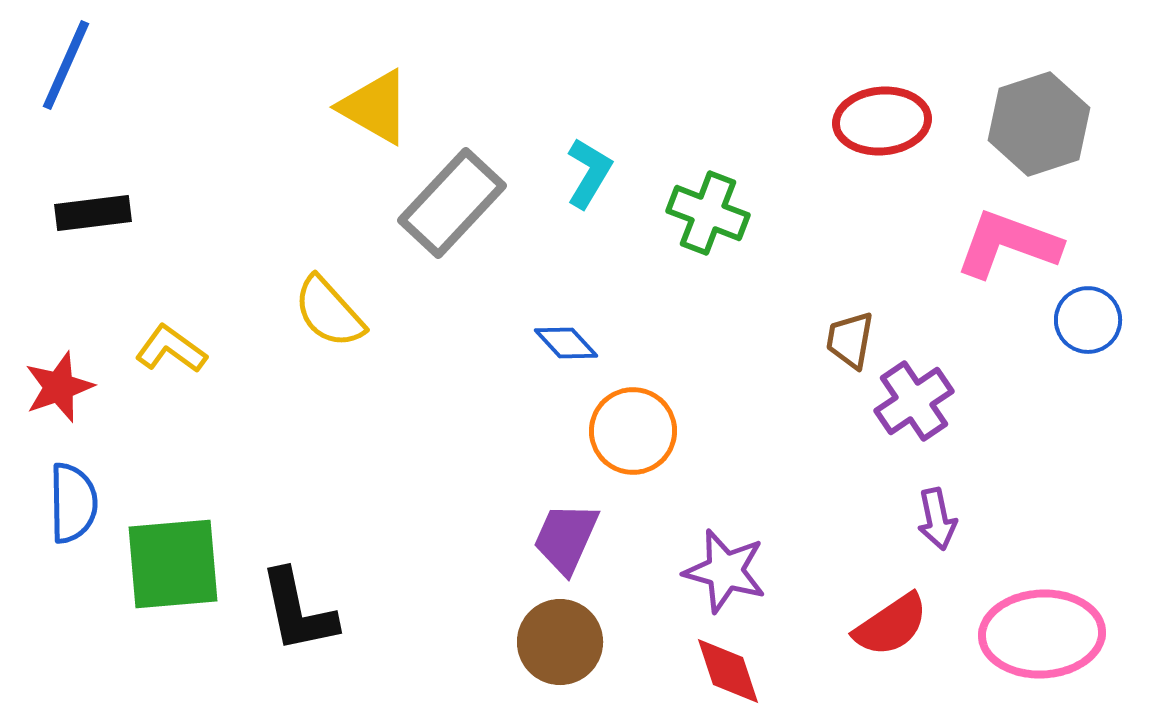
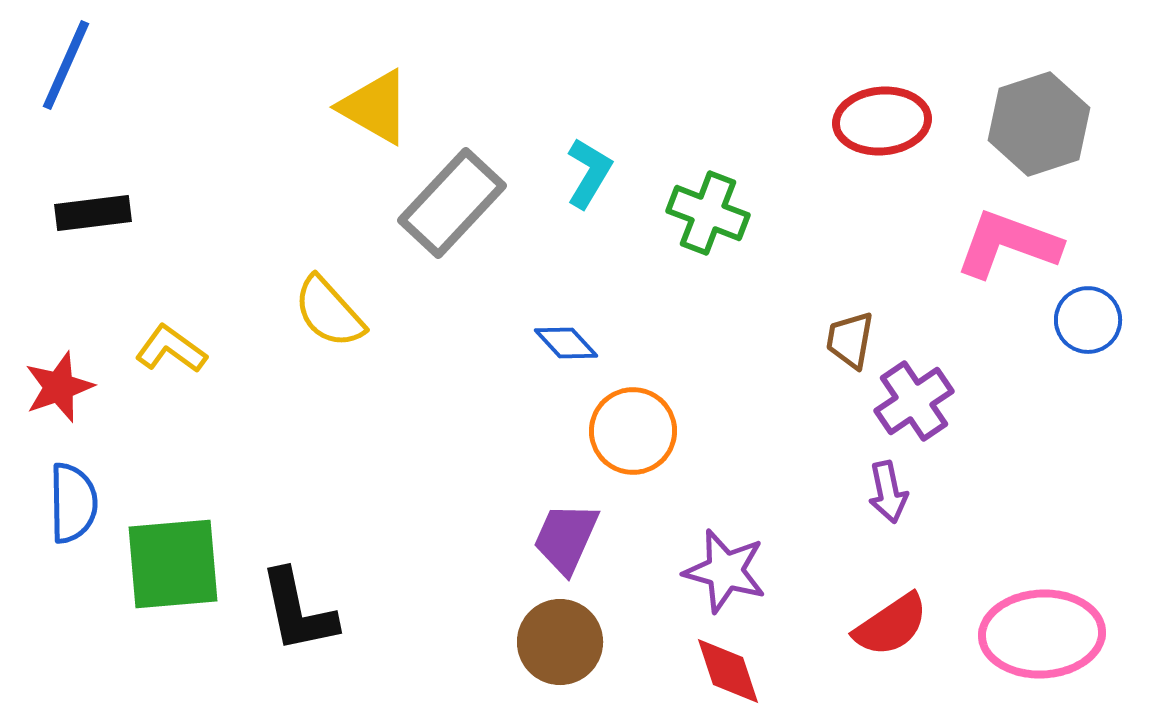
purple arrow: moved 49 px left, 27 px up
